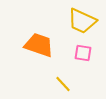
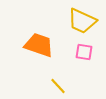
pink square: moved 1 px right, 1 px up
yellow line: moved 5 px left, 2 px down
